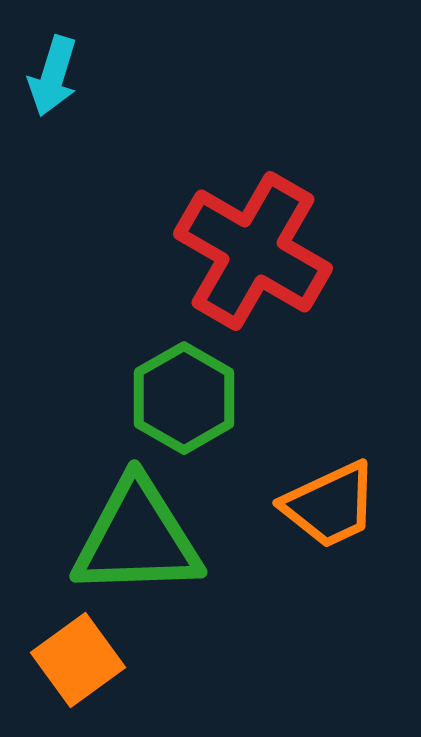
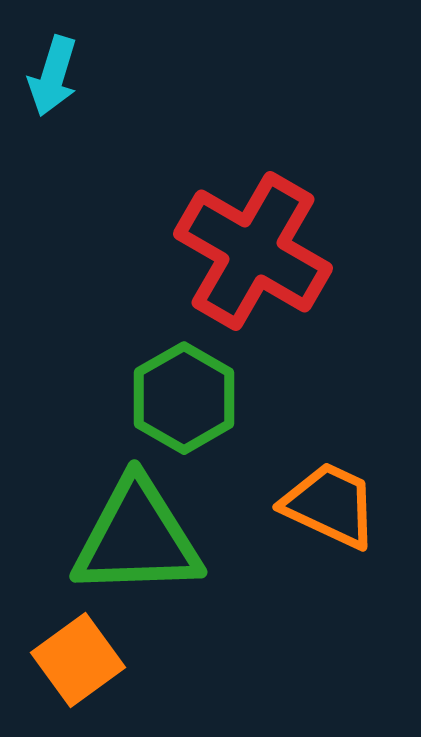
orange trapezoid: rotated 130 degrees counterclockwise
